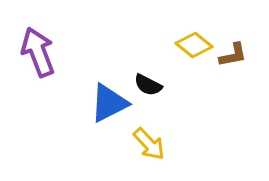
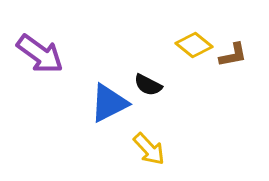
purple arrow: moved 2 px right, 2 px down; rotated 147 degrees clockwise
yellow arrow: moved 5 px down
